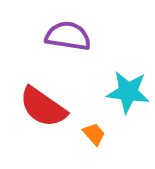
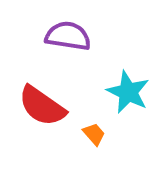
cyan star: rotated 18 degrees clockwise
red semicircle: moved 1 px left, 1 px up
